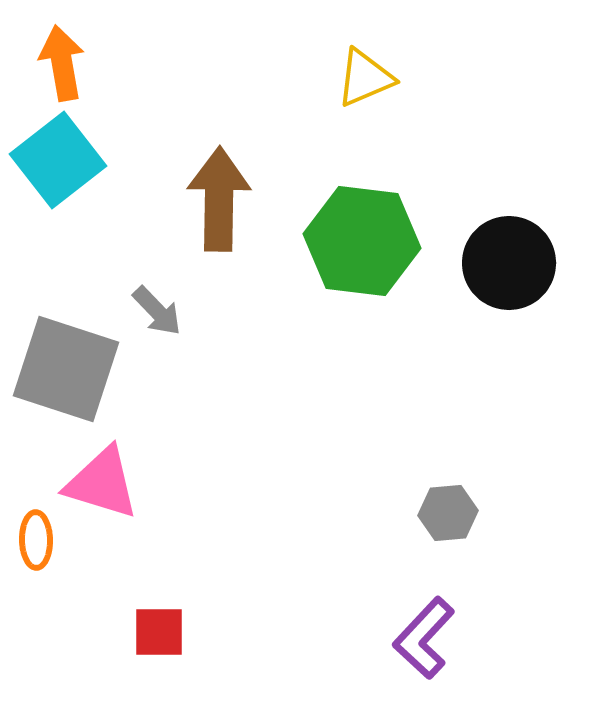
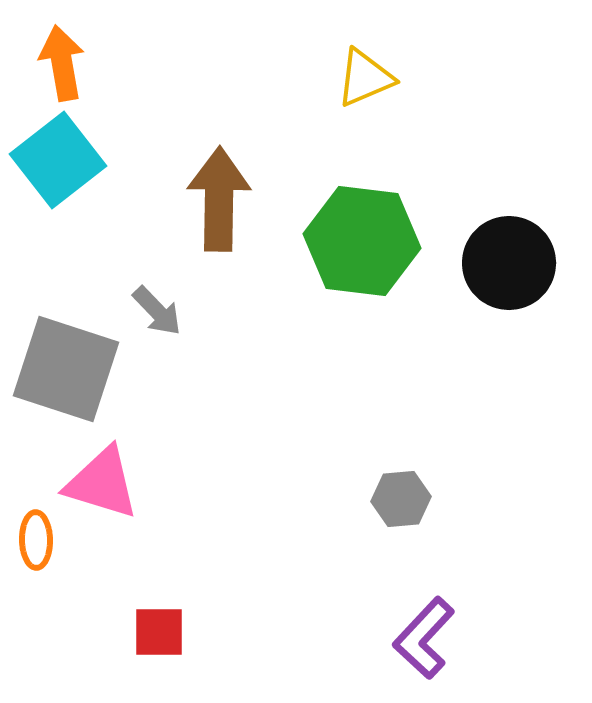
gray hexagon: moved 47 px left, 14 px up
